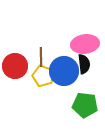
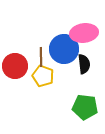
pink ellipse: moved 1 px left, 11 px up
blue circle: moved 22 px up
green pentagon: moved 2 px down
